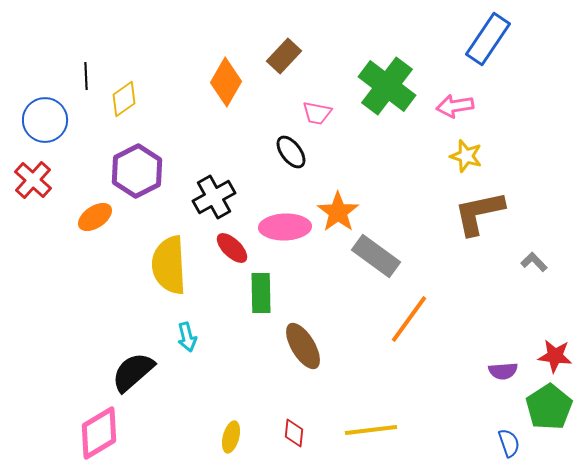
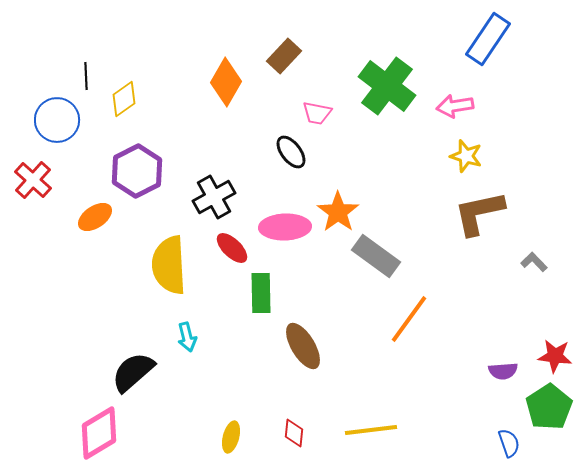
blue circle: moved 12 px right
